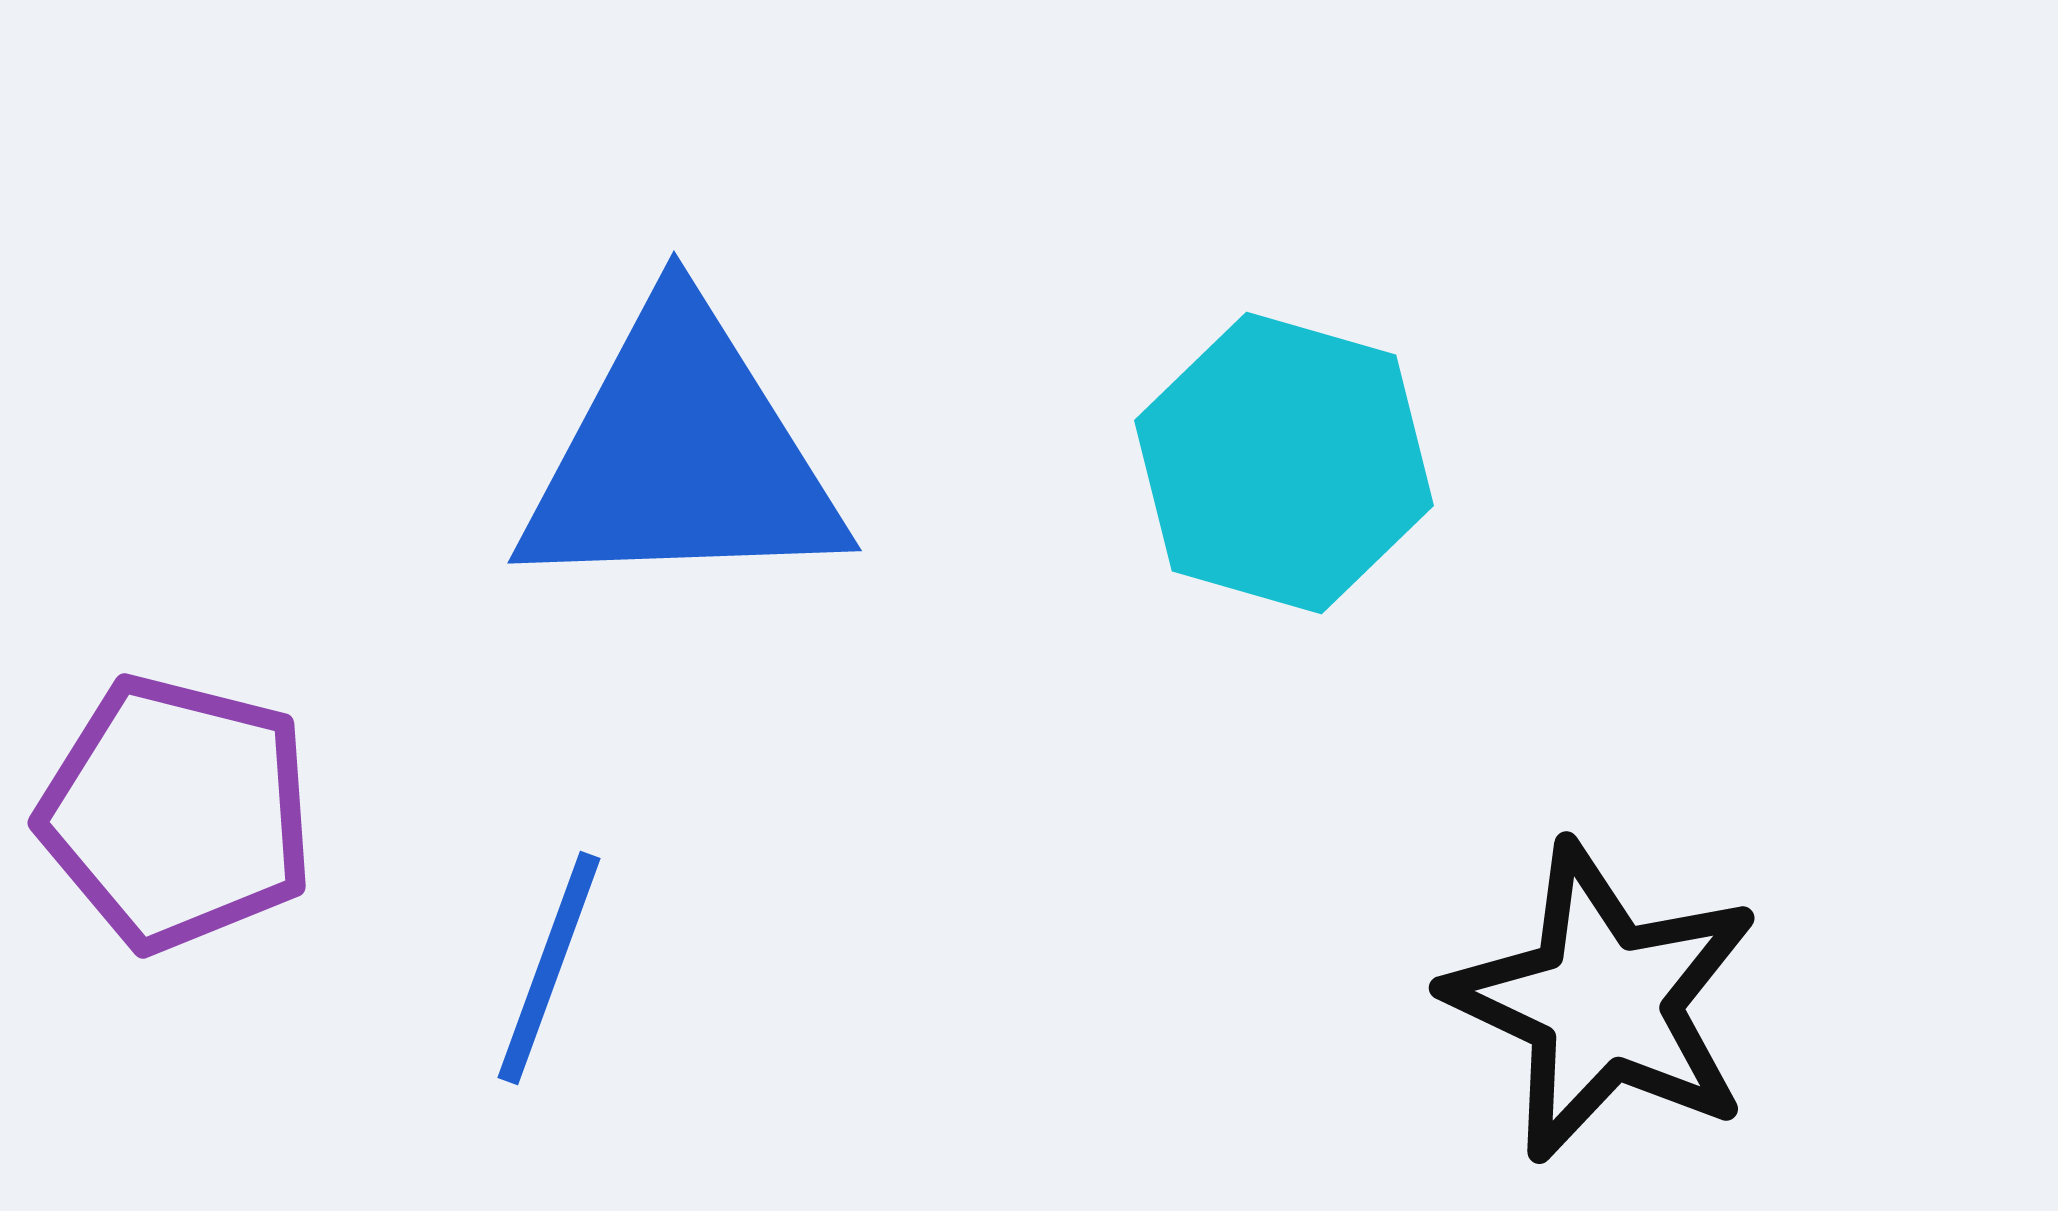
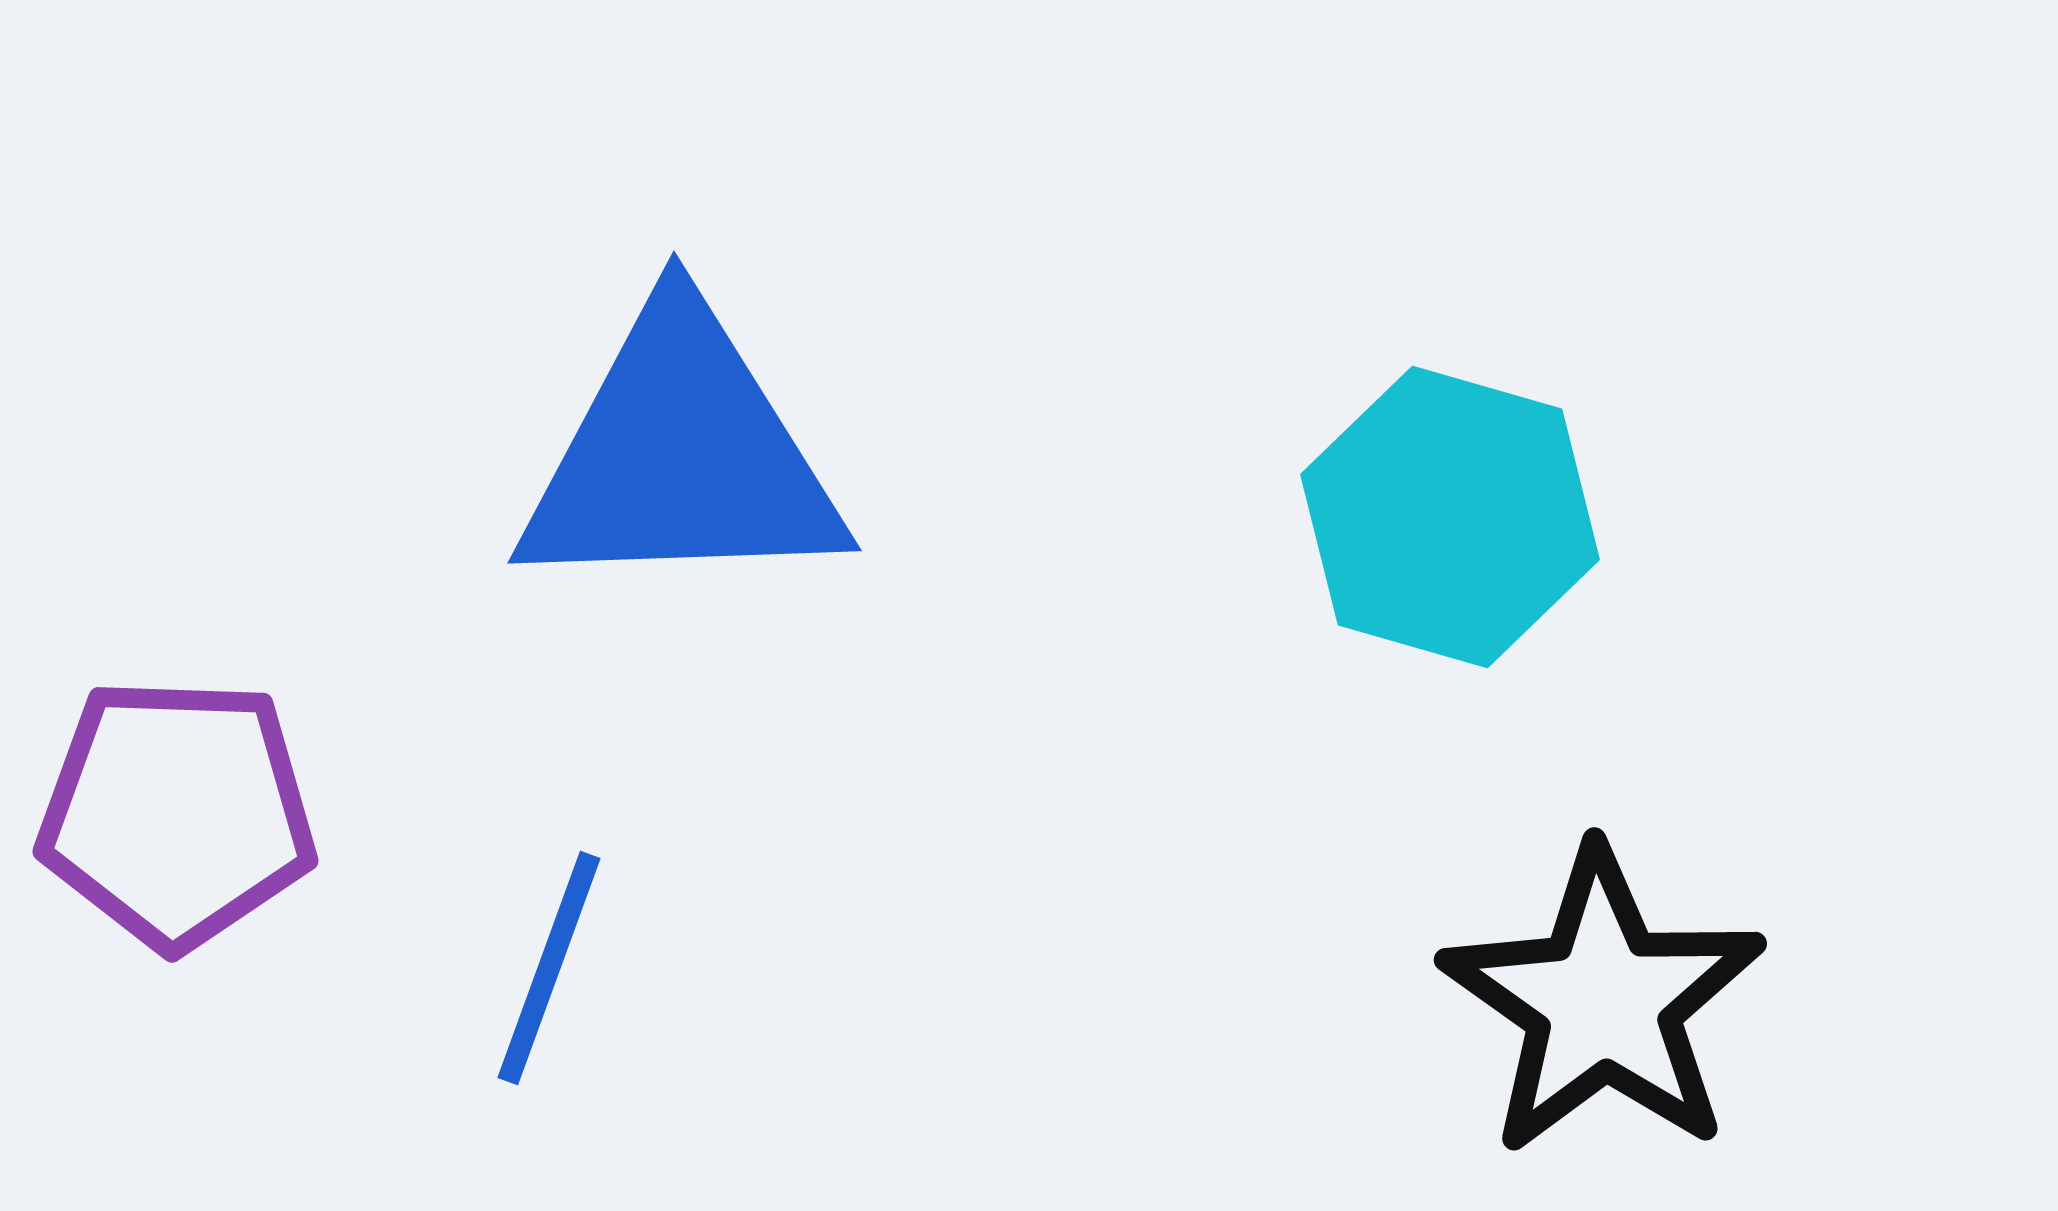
cyan hexagon: moved 166 px right, 54 px down
purple pentagon: rotated 12 degrees counterclockwise
black star: rotated 10 degrees clockwise
